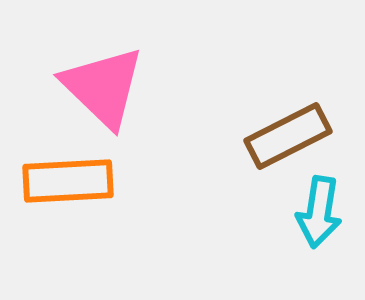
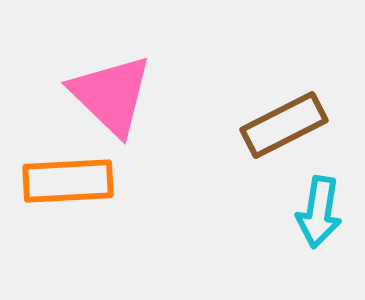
pink triangle: moved 8 px right, 8 px down
brown rectangle: moved 4 px left, 11 px up
